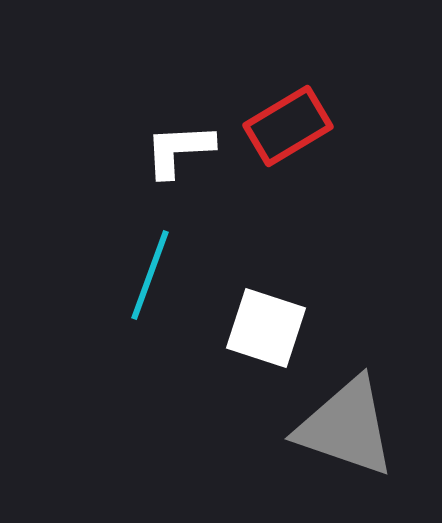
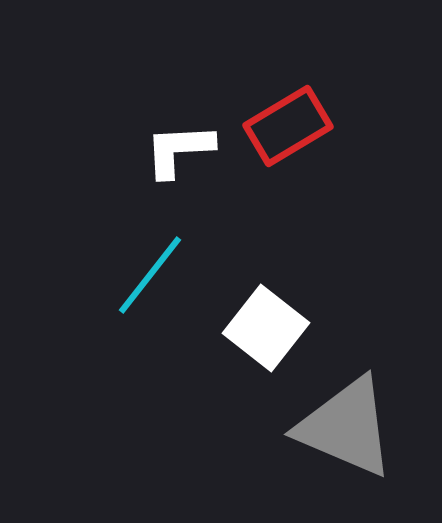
cyan line: rotated 18 degrees clockwise
white square: rotated 20 degrees clockwise
gray triangle: rotated 4 degrees clockwise
